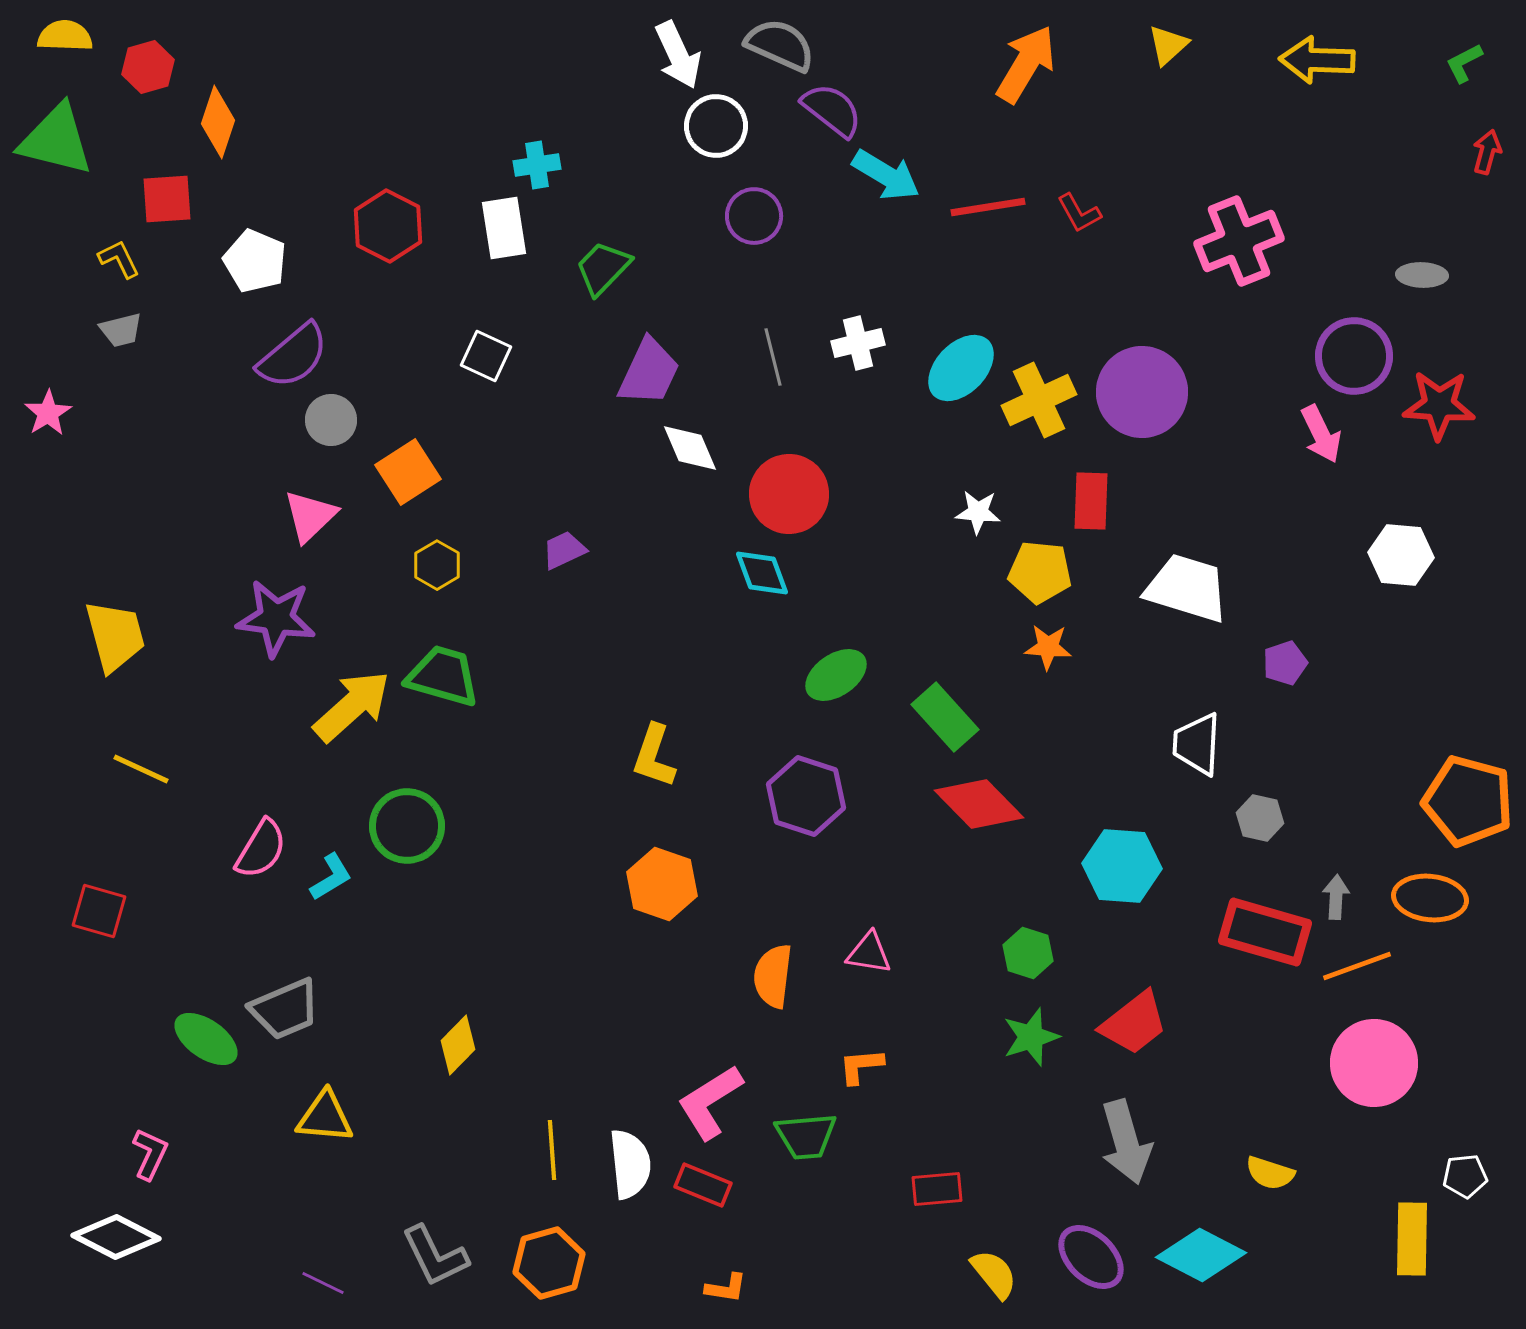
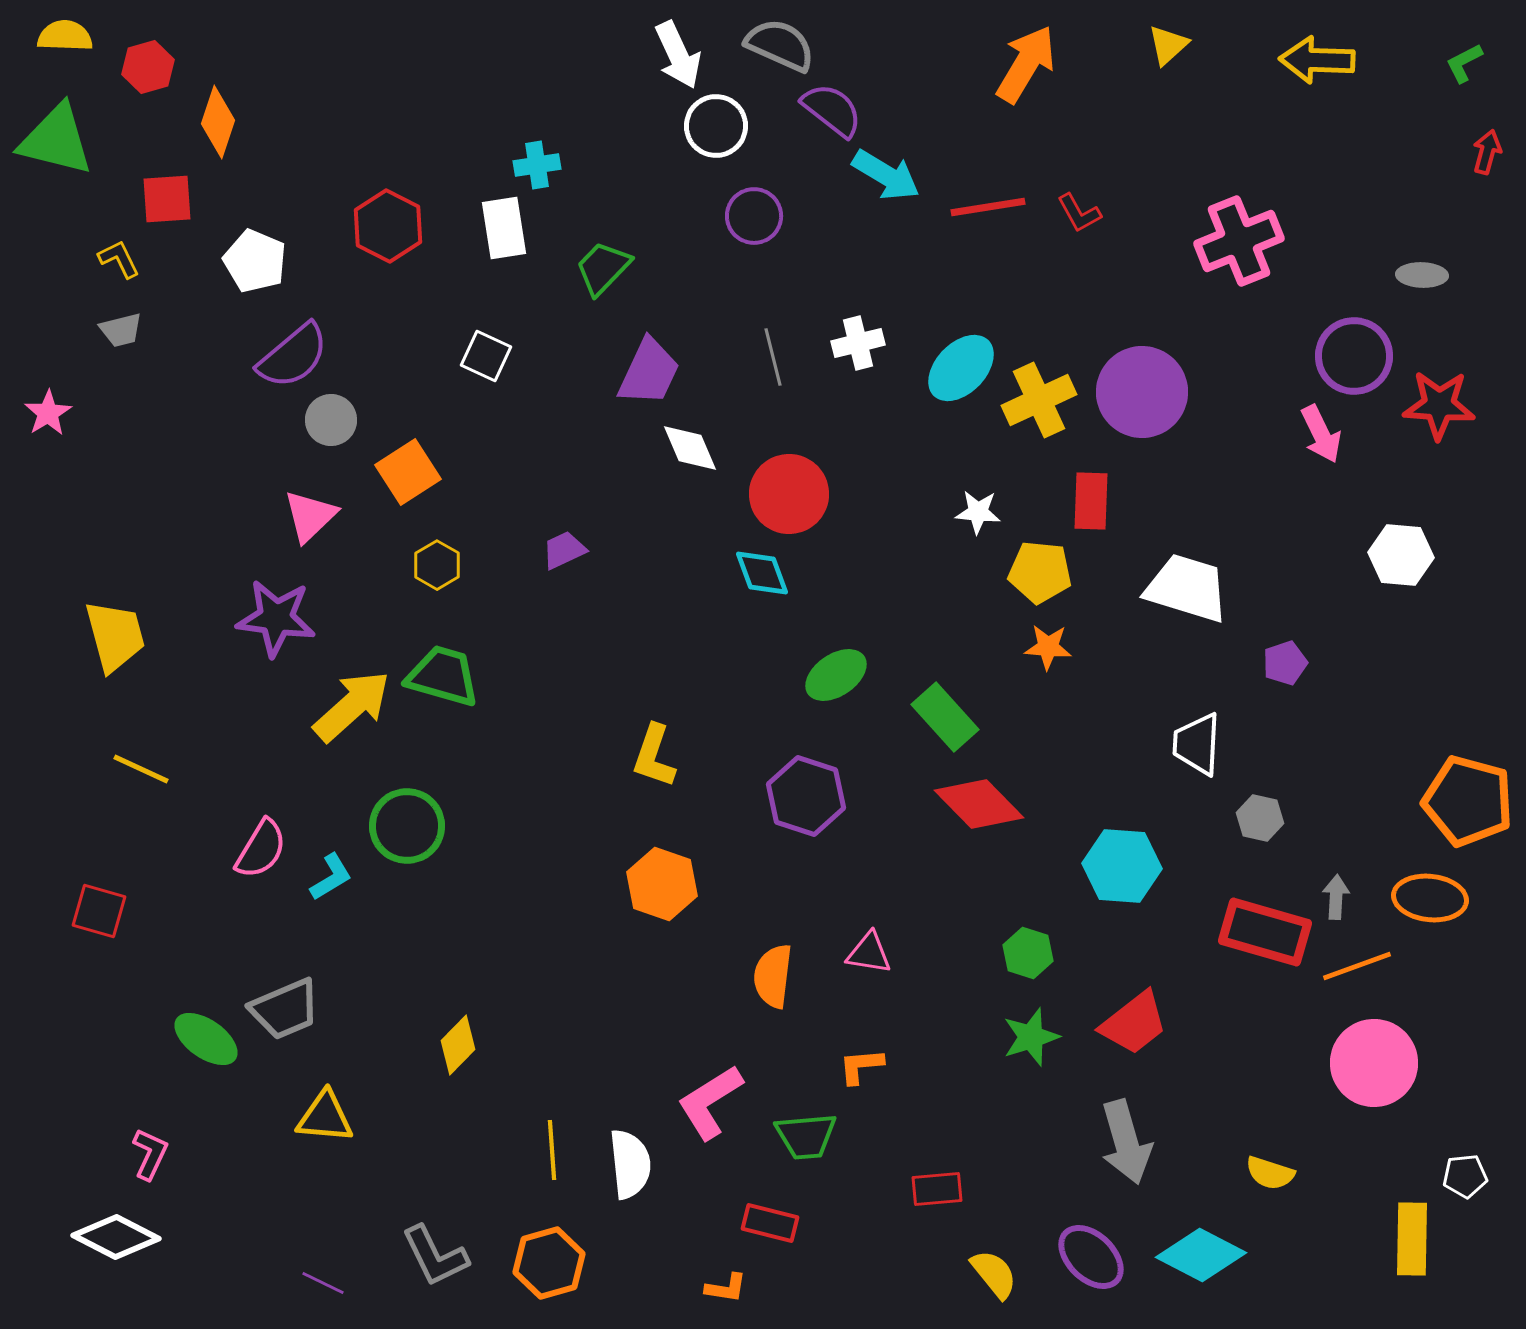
red rectangle at (703, 1185): moved 67 px right, 38 px down; rotated 8 degrees counterclockwise
